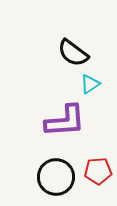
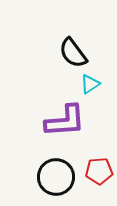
black semicircle: rotated 16 degrees clockwise
red pentagon: moved 1 px right
